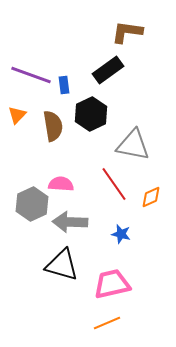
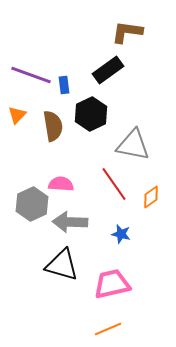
orange diamond: rotated 10 degrees counterclockwise
orange line: moved 1 px right, 6 px down
